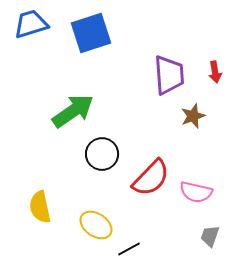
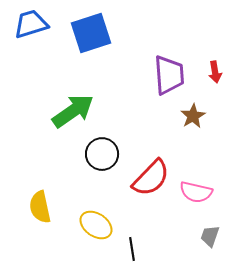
brown star: rotated 10 degrees counterclockwise
black line: moved 3 px right; rotated 70 degrees counterclockwise
